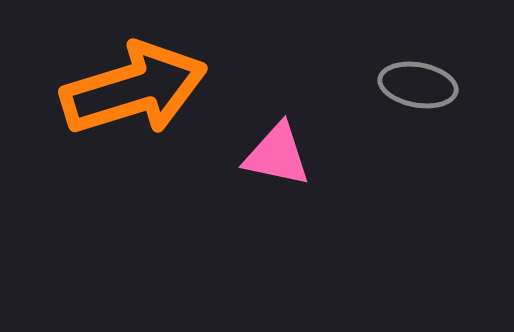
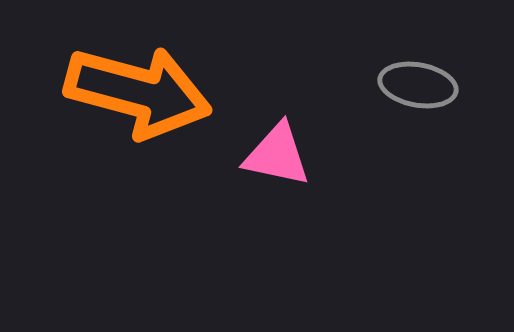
orange arrow: moved 4 px right, 3 px down; rotated 32 degrees clockwise
